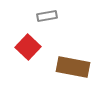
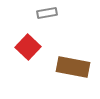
gray rectangle: moved 3 px up
